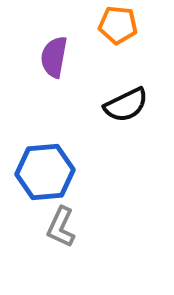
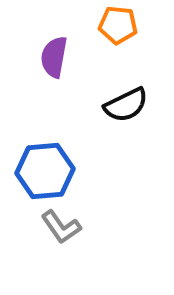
blue hexagon: moved 1 px up
gray L-shape: rotated 60 degrees counterclockwise
